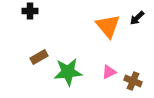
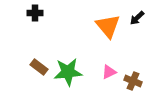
black cross: moved 5 px right, 2 px down
brown rectangle: moved 10 px down; rotated 66 degrees clockwise
